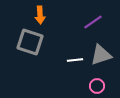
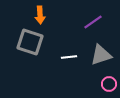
white line: moved 6 px left, 3 px up
pink circle: moved 12 px right, 2 px up
